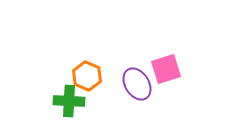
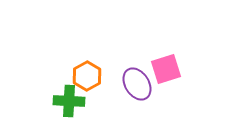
orange hexagon: rotated 8 degrees clockwise
